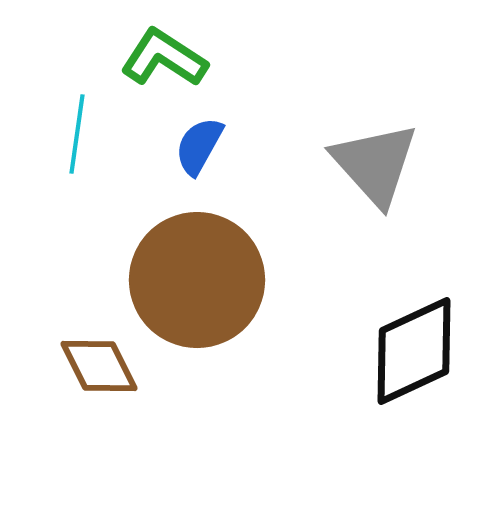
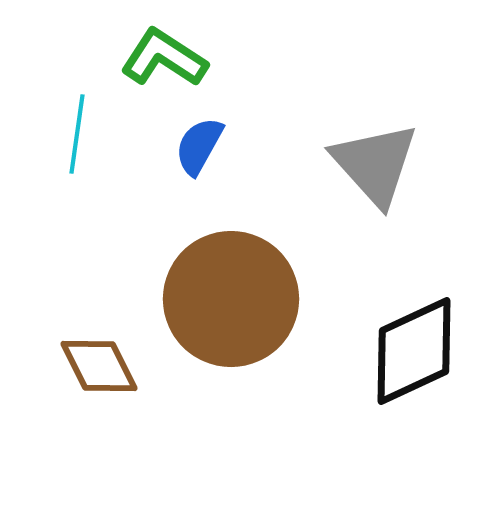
brown circle: moved 34 px right, 19 px down
